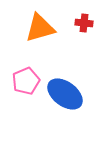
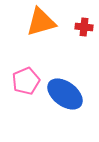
red cross: moved 4 px down
orange triangle: moved 1 px right, 6 px up
